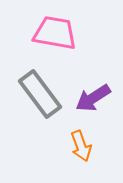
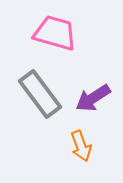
pink trapezoid: rotated 6 degrees clockwise
